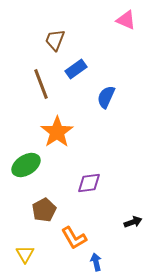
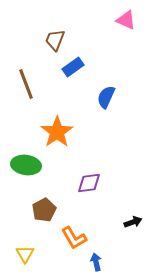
blue rectangle: moved 3 px left, 2 px up
brown line: moved 15 px left
green ellipse: rotated 40 degrees clockwise
